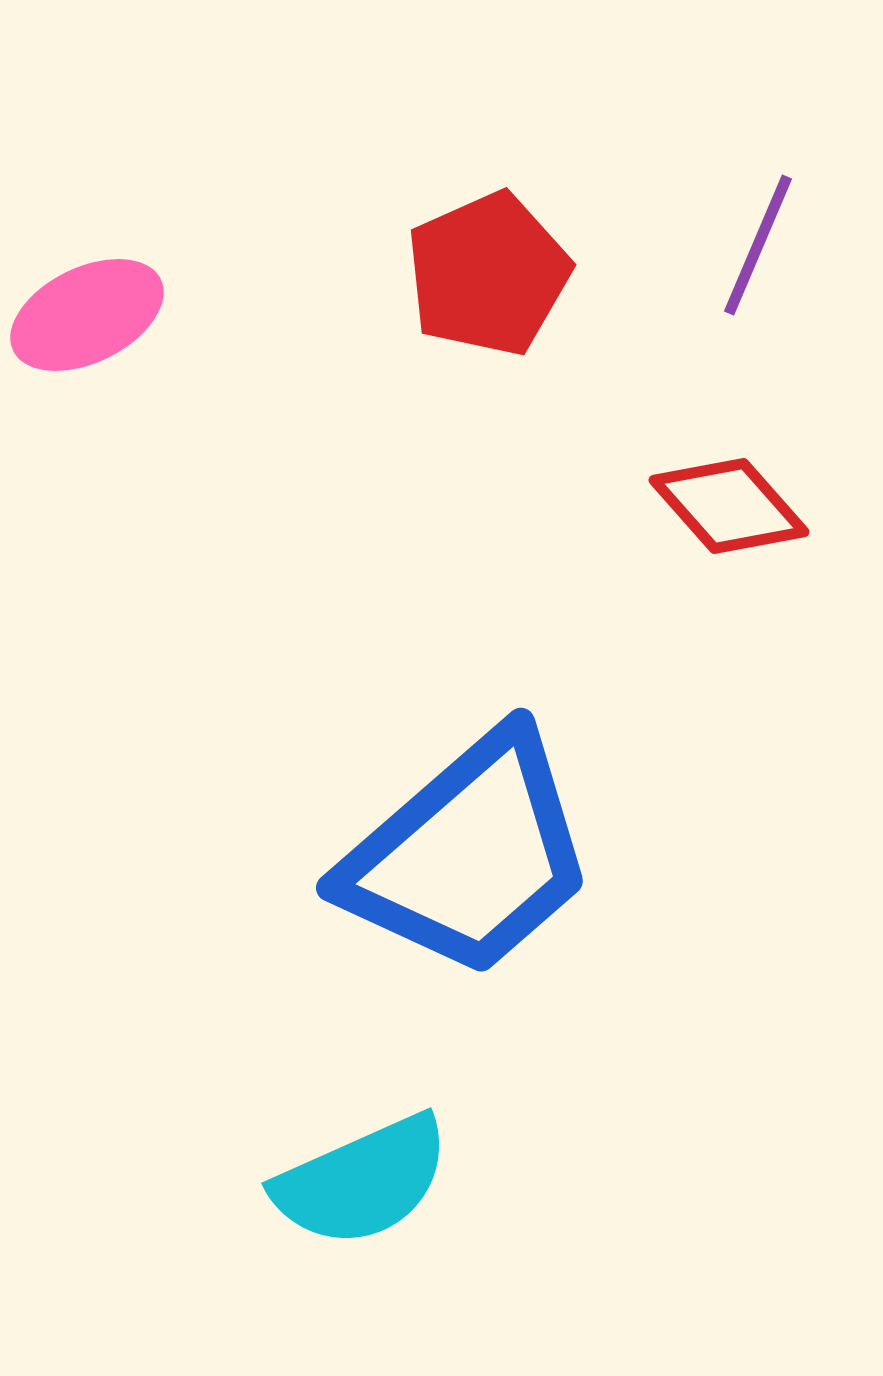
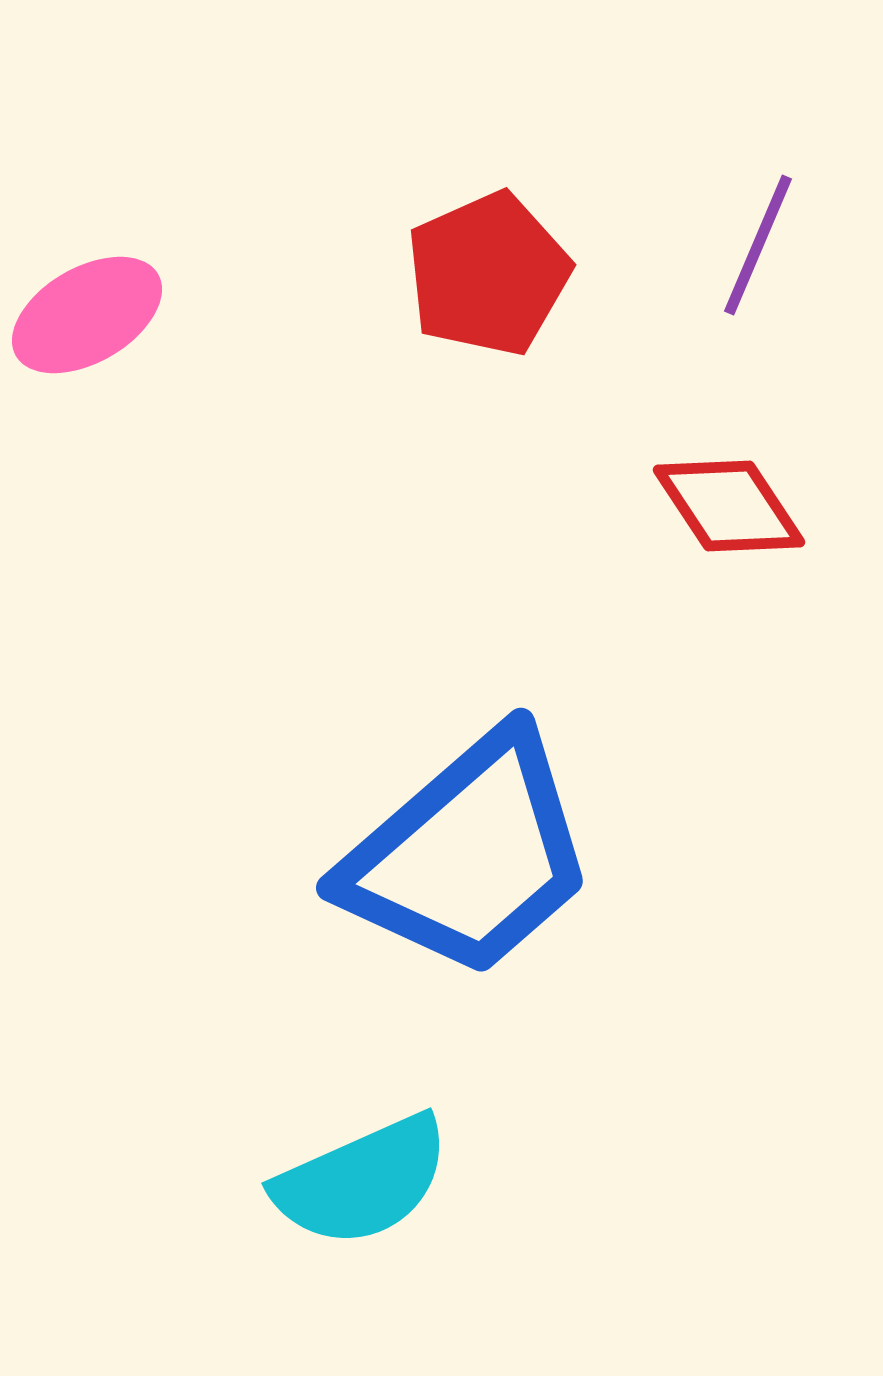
pink ellipse: rotated 4 degrees counterclockwise
red diamond: rotated 8 degrees clockwise
